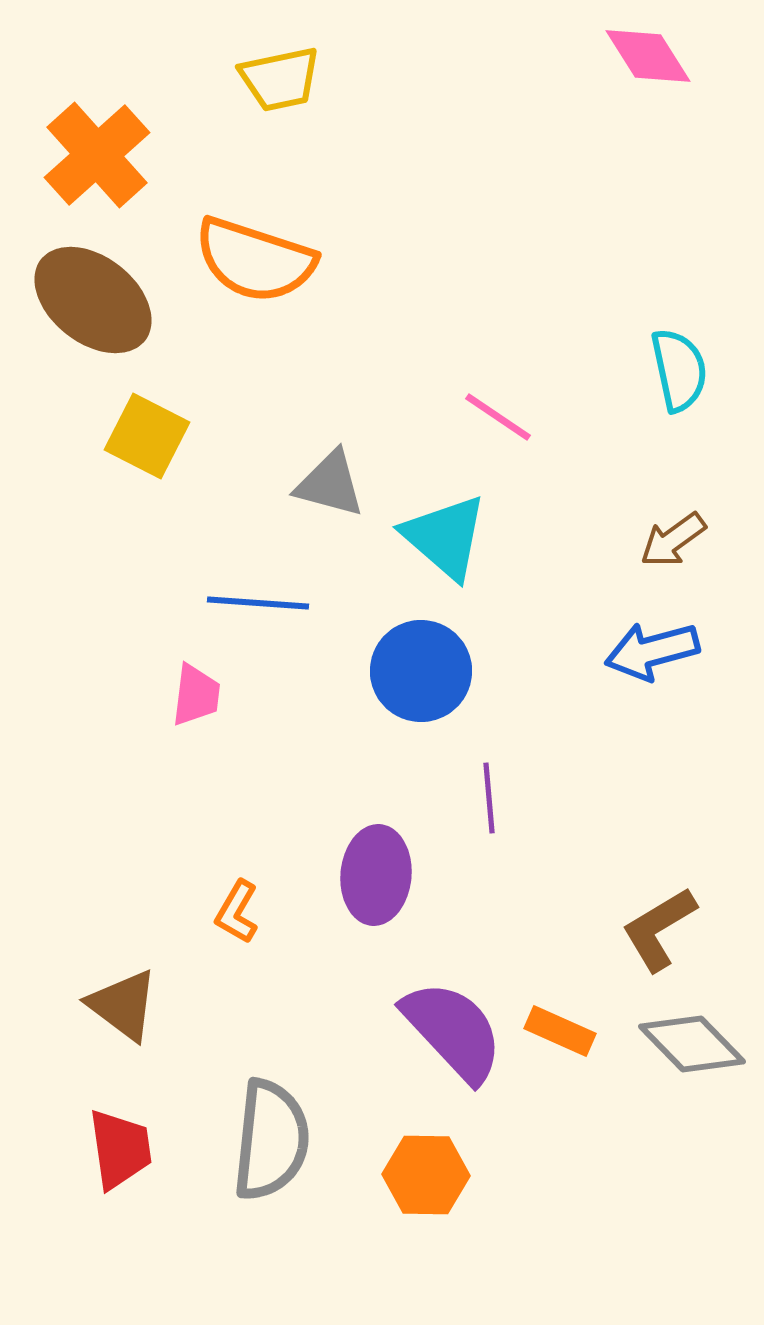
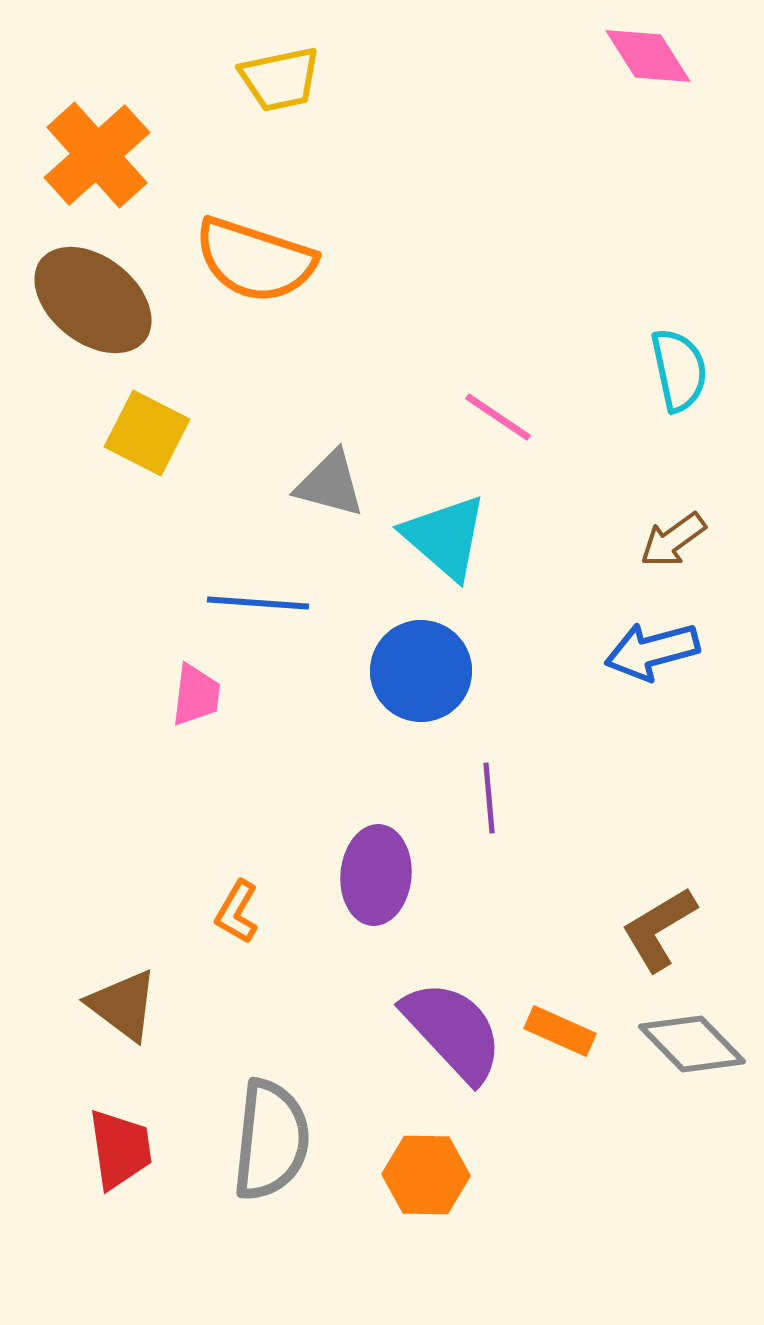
yellow square: moved 3 px up
